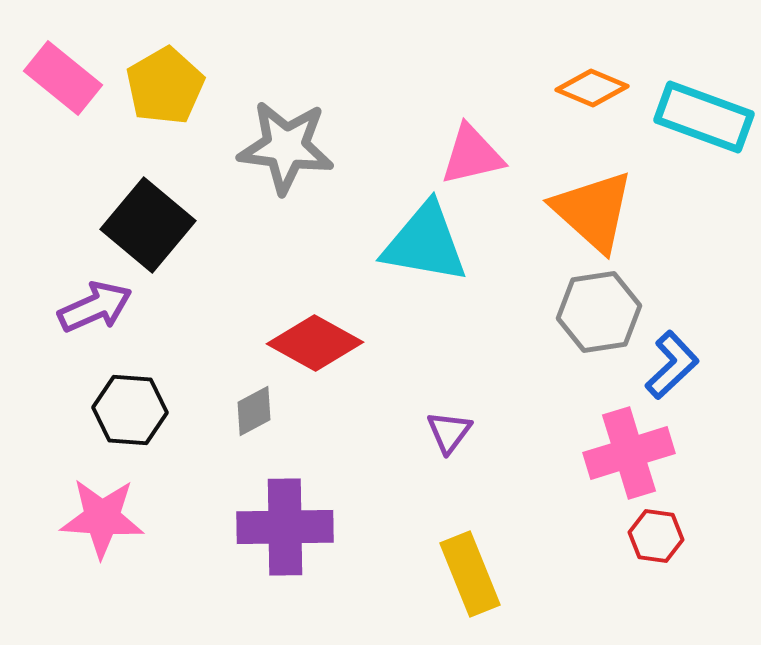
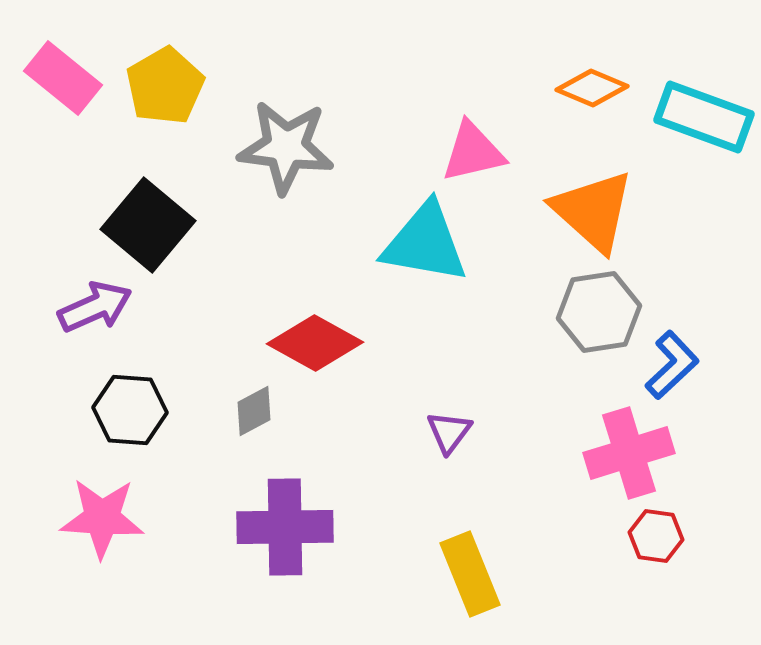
pink triangle: moved 1 px right, 3 px up
